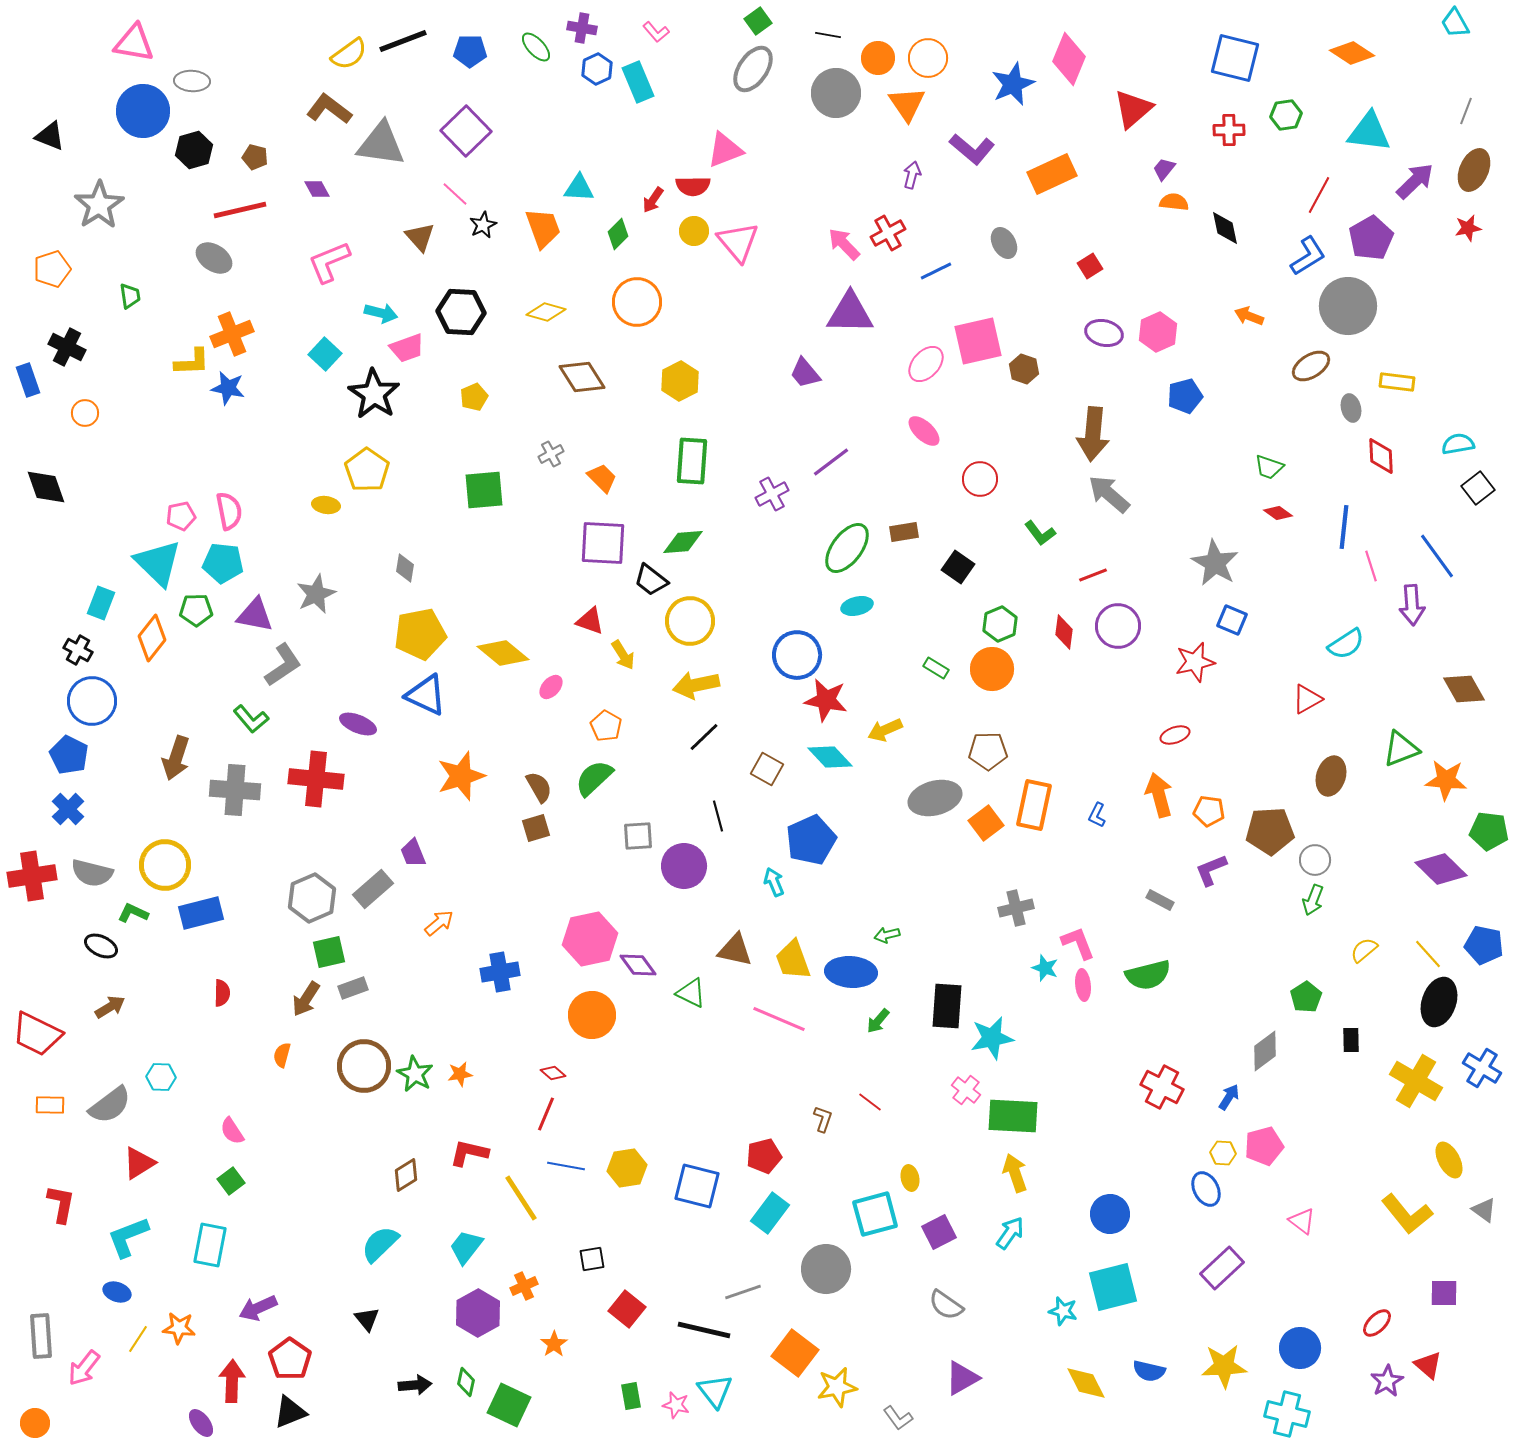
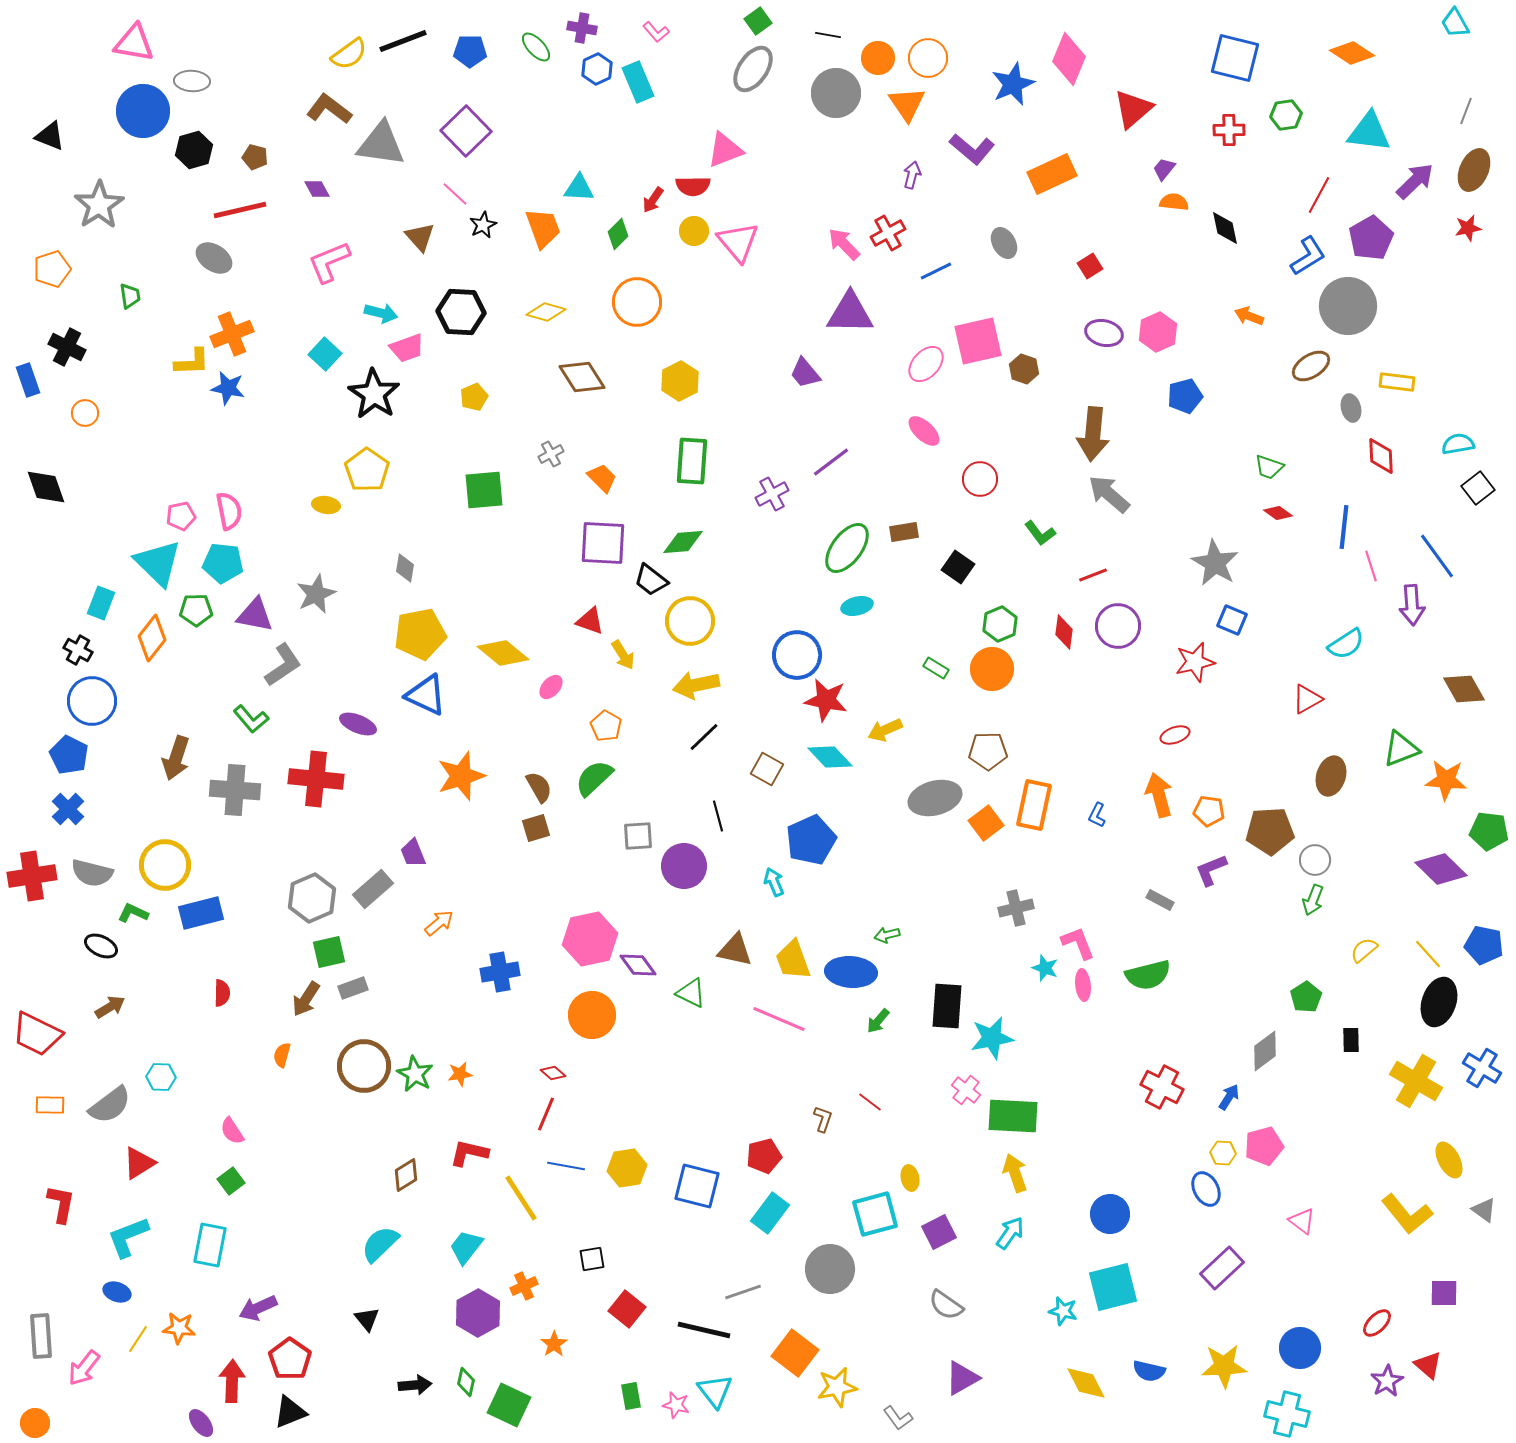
gray circle at (826, 1269): moved 4 px right
